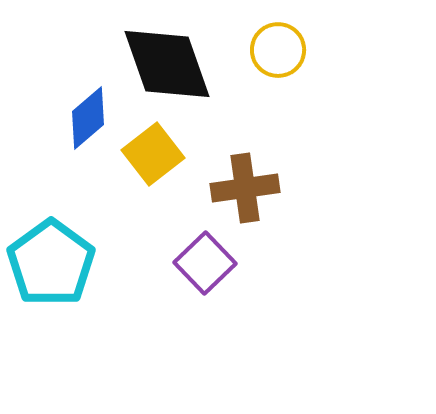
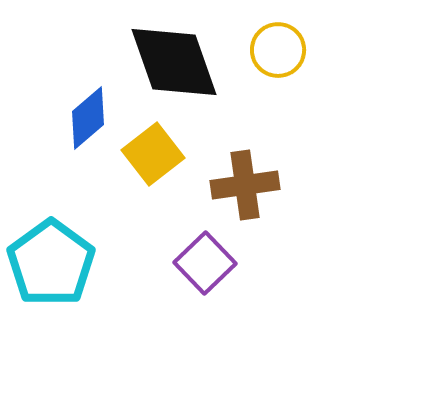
black diamond: moved 7 px right, 2 px up
brown cross: moved 3 px up
